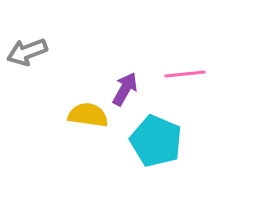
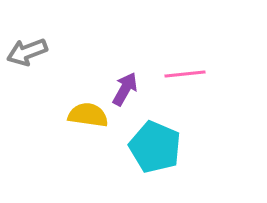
cyan pentagon: moved 1 px left, 6 px down
